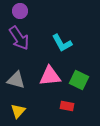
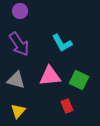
purple arrow: moved 6 px down
red rectangle: rotated 56 degrees clockwise
